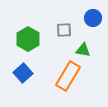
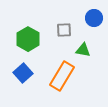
blue circle: moved 1 px right
orange rectangle: moved 6 px left
